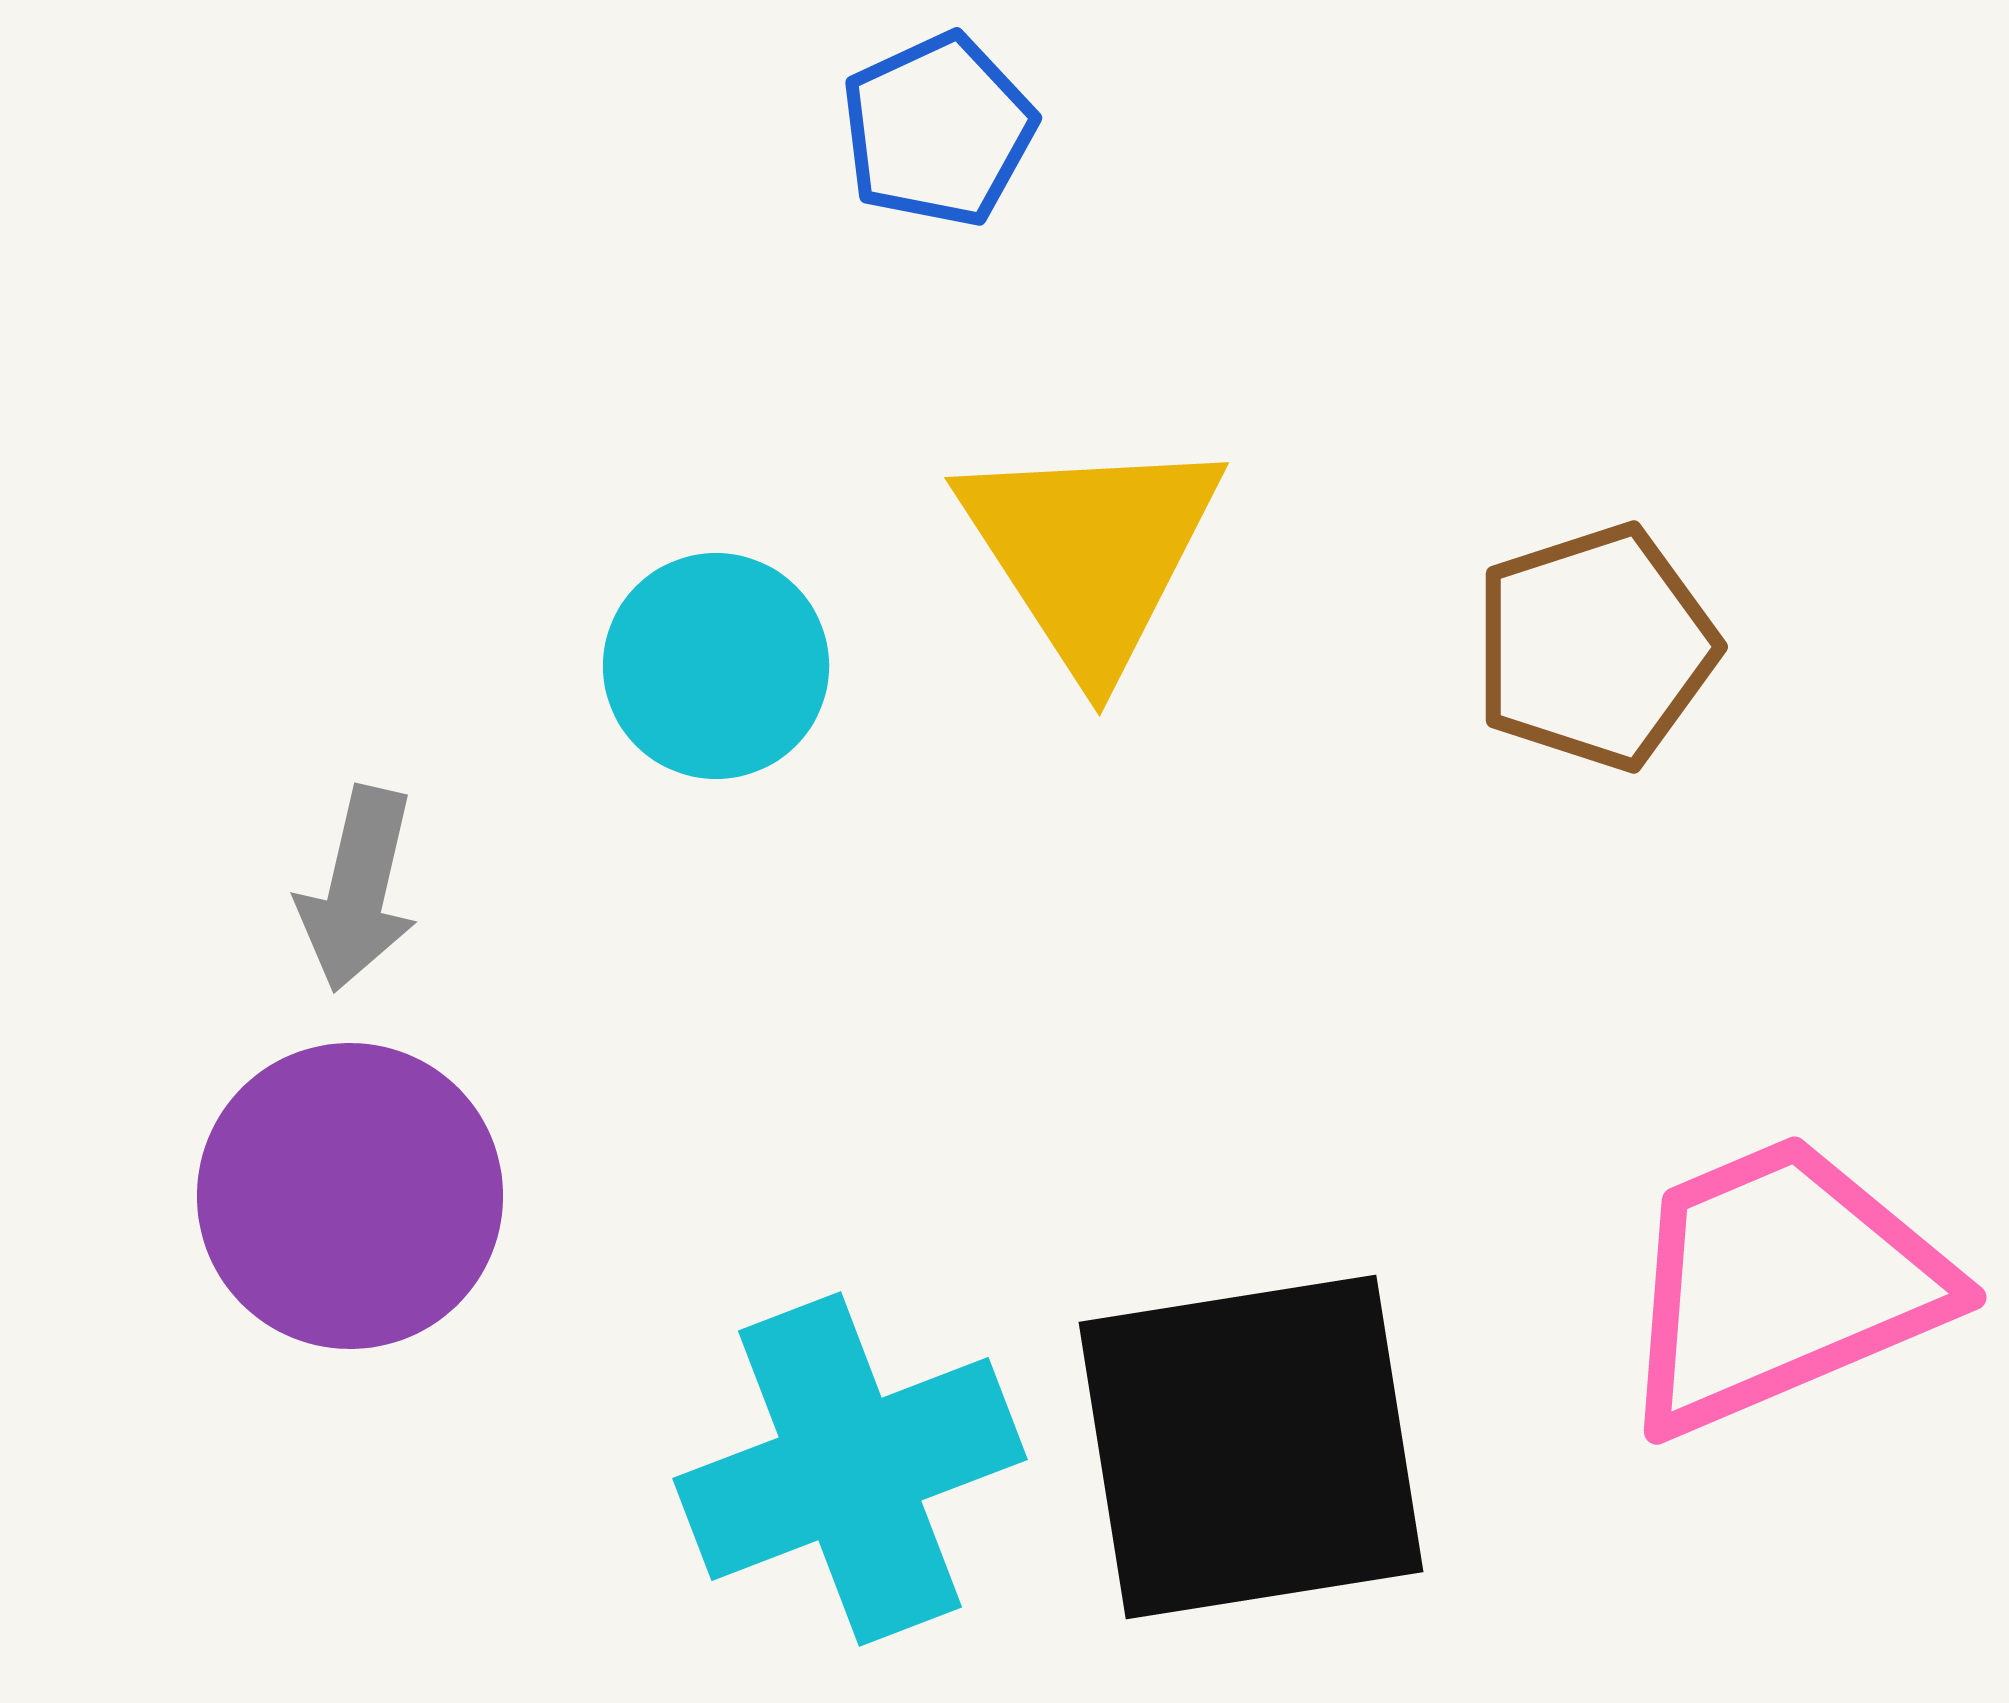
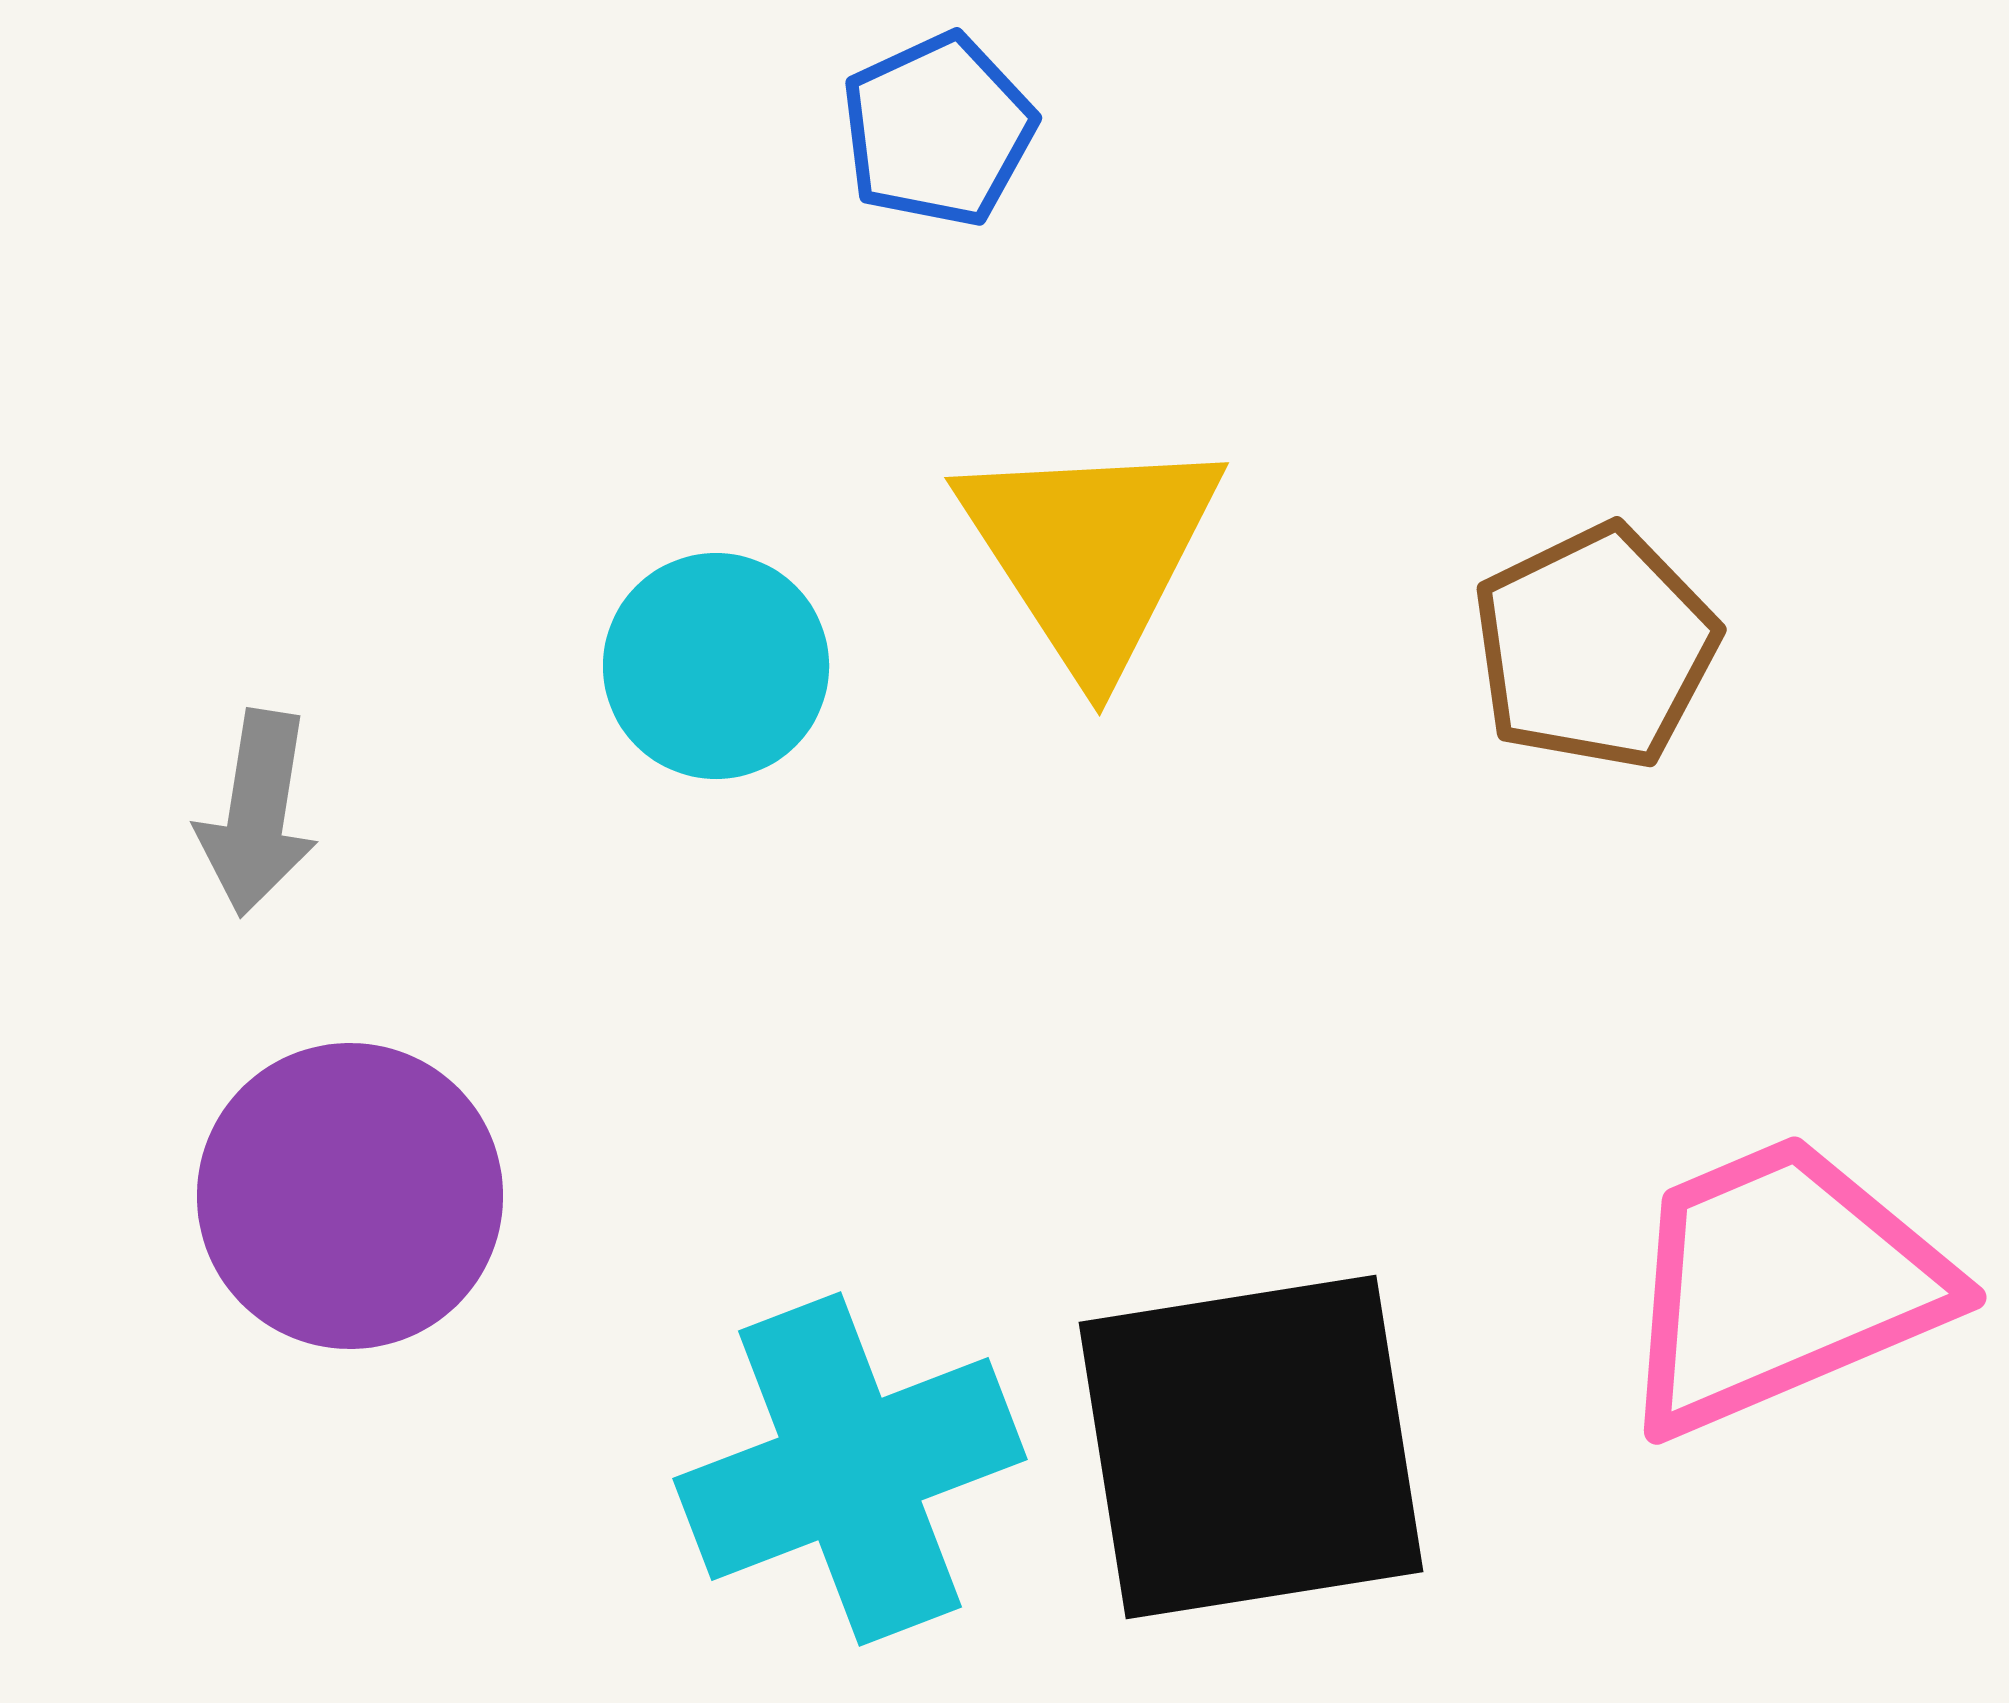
brown pentagon: rotated 8 degrees counterclockwise
gray arrow: moved 101 px left, 76 px up; rotated 4 degrees counterclockwise
